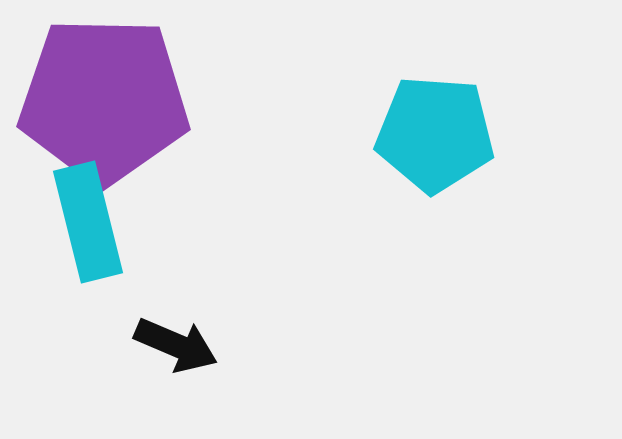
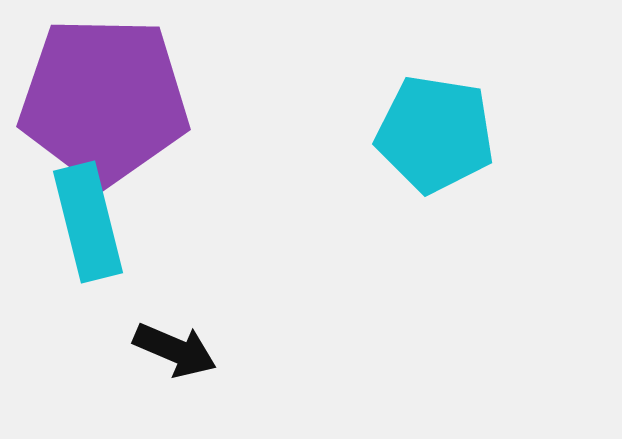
cyan pentagon: rotated 5 degrees clockwise
black arrow: moved 1 px left, 5 px down
